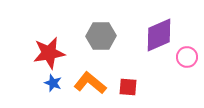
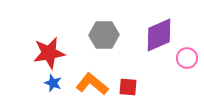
gray hexagon: moved 3 px right, 1 px up
pink circle: moved 1 px down
orange L-shape: moved 2 px right, 1 px down
